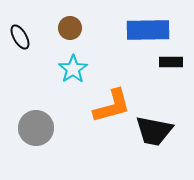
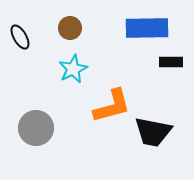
blue rectangle: moved 1 px left, 2 px up
cyan star: rotated 8 degrees clockwise
black trapezoid: moved 1 px left, 1 px down
